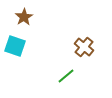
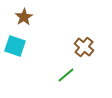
green line: moved 1 px up
